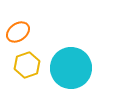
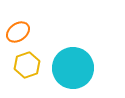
cyan circle: moved 2 px right
